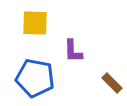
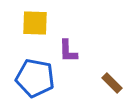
purple L-shape: moved 5 px left
